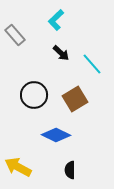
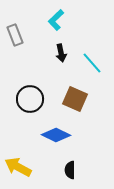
gray rectangle: rotated 20 degrees clockwise
black arrow: rotated 36 degrees clockwise
cyan line: moved 1 px up
black circle: moved 4 px left, 4 px down
brown square: rotated 35 degrees counterclockwise
